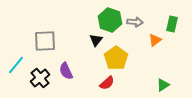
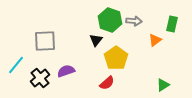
gray arrow: moved 1 px left, 1 px up
purple semicircle: rotated 96 degrees clockwise
